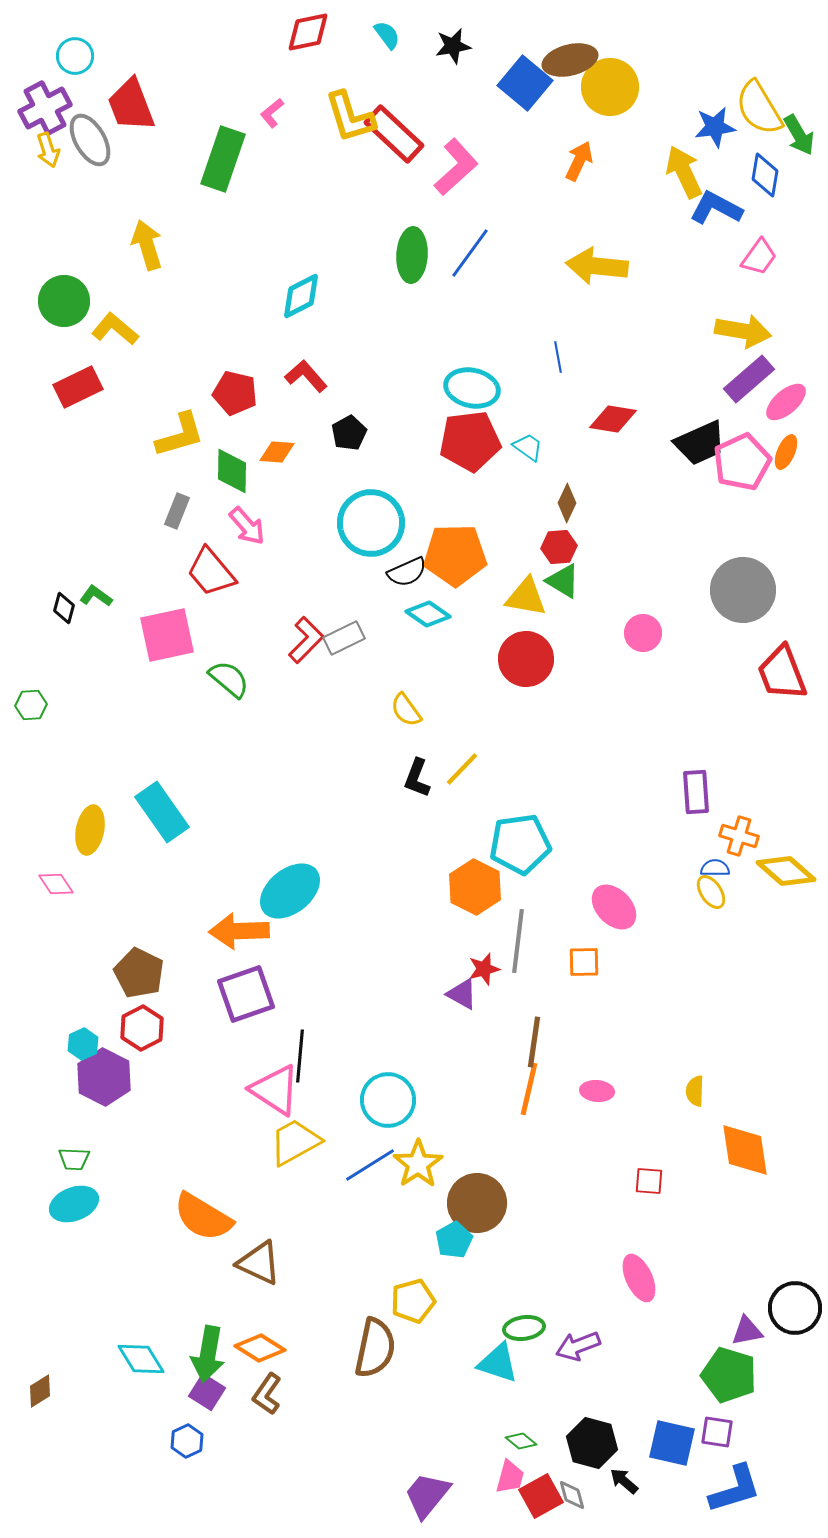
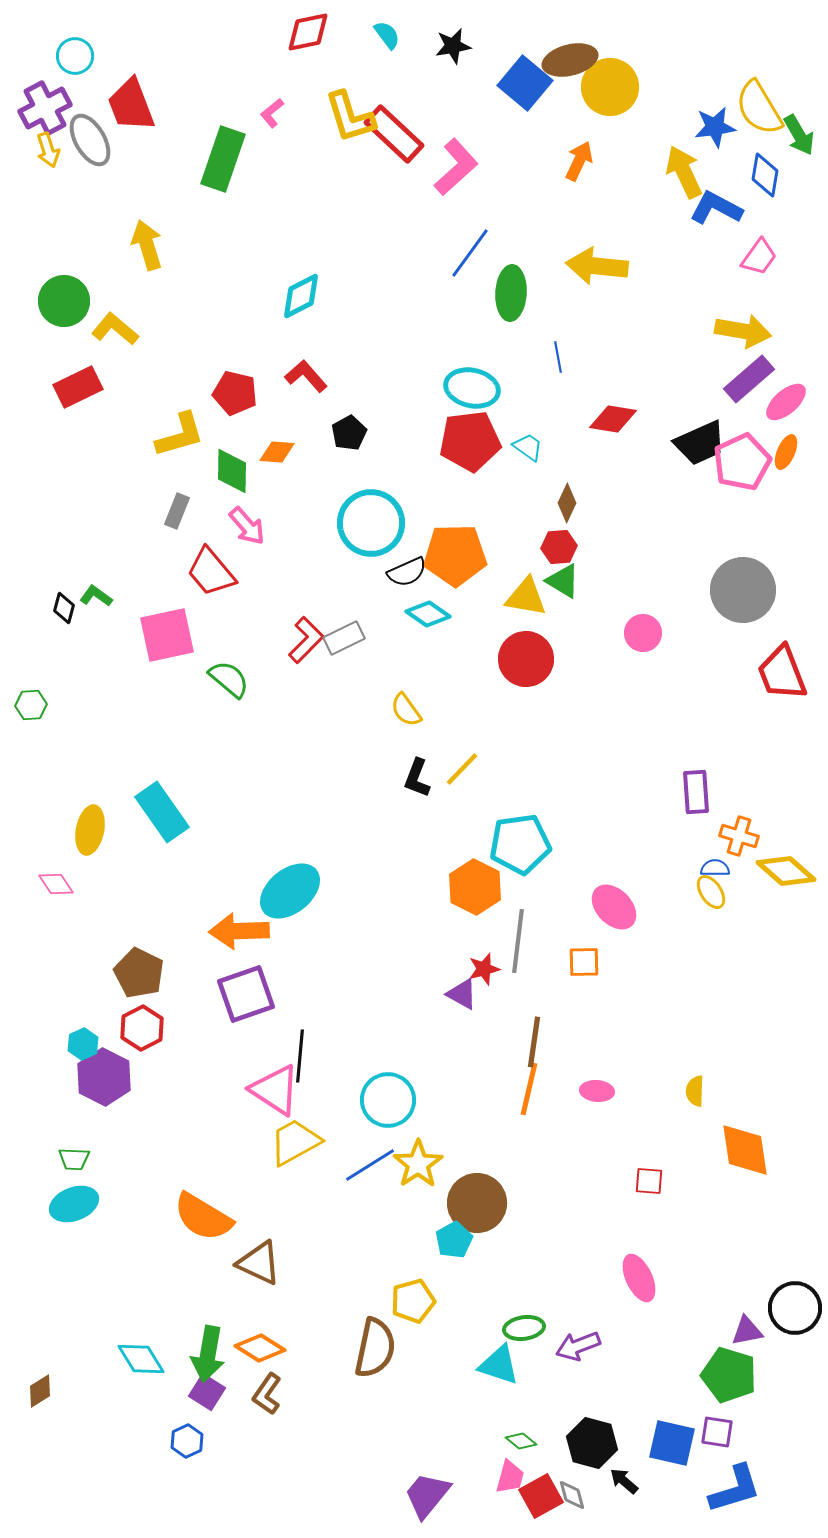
green ellipse at (412, 255): moved 99 px right, 38 px down
cyan triangle at (498, 1363): moved 1 px right, 2 px down
